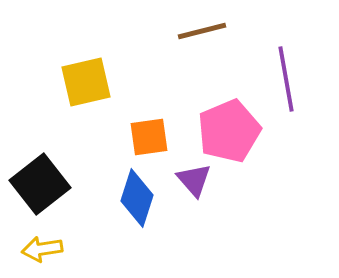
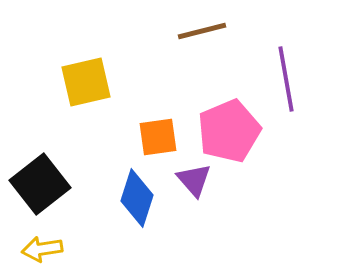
orange square: moved 9 px right
